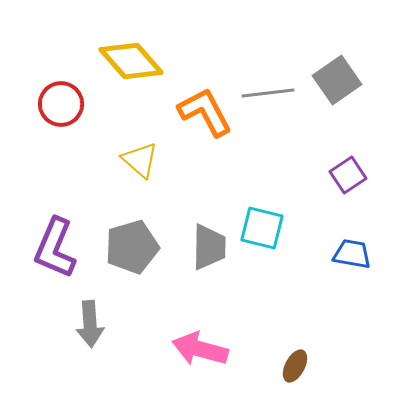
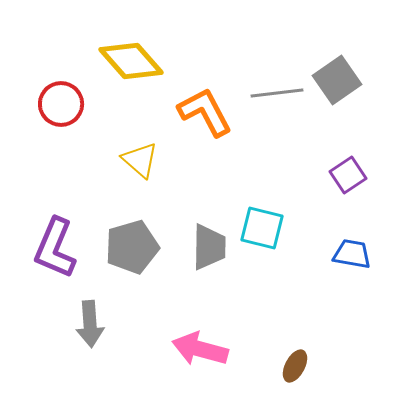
gray line: moved 9 px right
